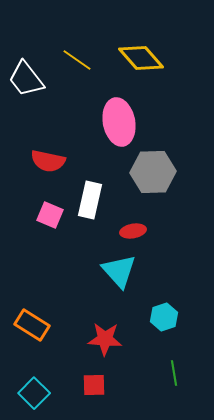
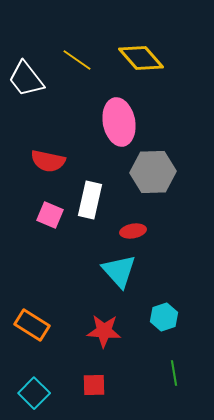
red star: moved 1 px left, 8 px up
